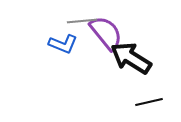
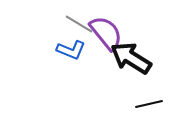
gray line: moved 3 px left, 3 px down; rotated 36 degrees clockwise
blue L-shape: moved 8 px right, 6 px down
black line: moved 2 px down
